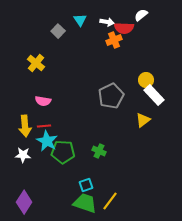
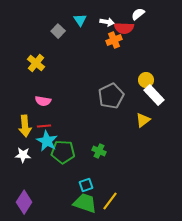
white semicircle: moved 3 px left, 1 px up
